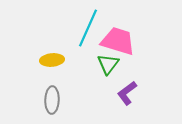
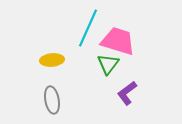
gray ellipse: rotated 12 degrees counterclockwise
